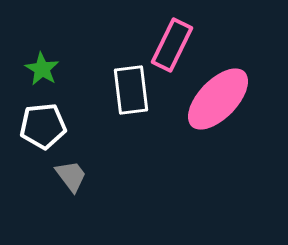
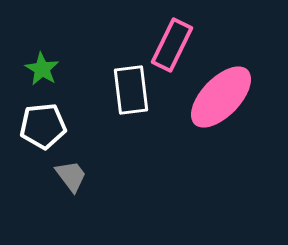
pink ellipse: moved 3 px right, 2 px up
